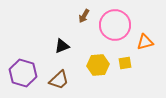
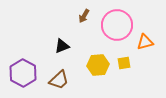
pink circle: moved 2 px right
yellow square: moved 1 px left
purple hexagon: rotated 12 degrees clockwise
